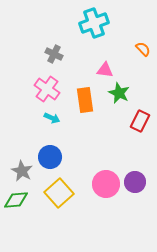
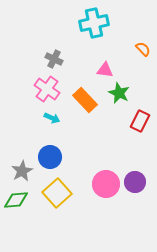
cyan cross: rotated 8 degrees clockwise
gray cross: moved 5 px down
orange rectangle: rotated 35 degrees counterclockwise
gray star: rotated 15 degrees clockwise
yellow square: moved 2 px left
